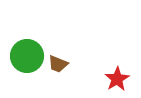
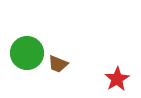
green circle: moved 3 px up
